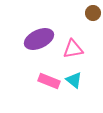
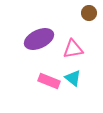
brown circle: moved 4 px left
cyan triangle: moved 1 px left, 2 px up
